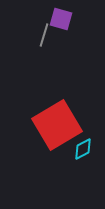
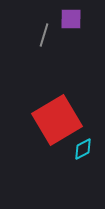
purple square: moved 10 px right; rotated 15 degrees counterclockwise
red square: moved 5 px up
